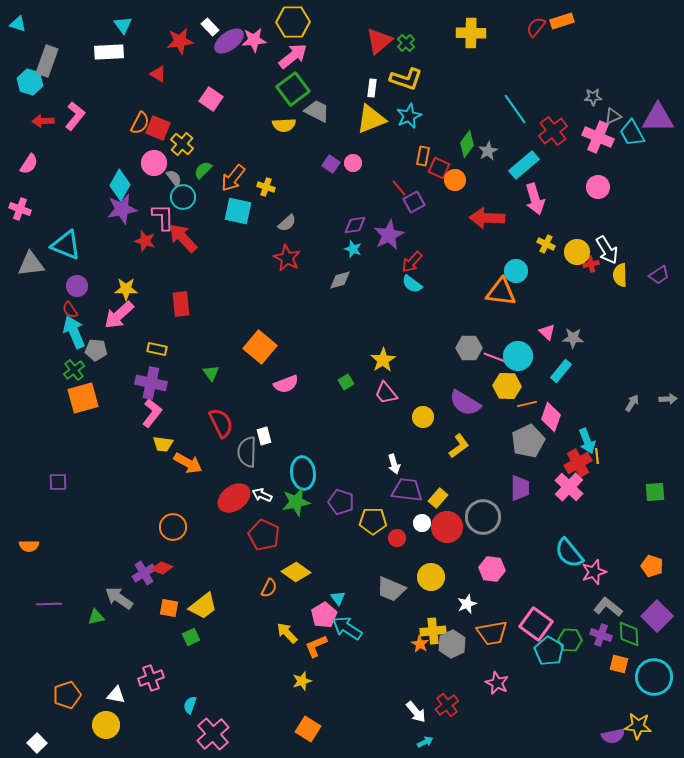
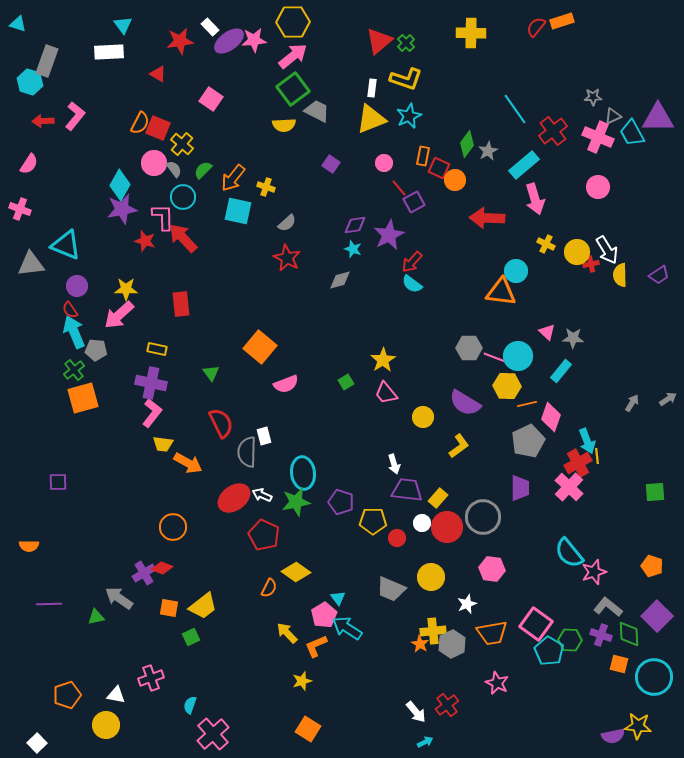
pink circle at (353, 163): moved 31 px right
gray semicircle at (174, 178): moved 9 px up
gray arrow at (668, 399): rotated 30 degrees counterclockwise
